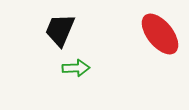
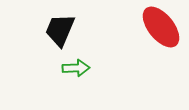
red ellipse: moved 1 px right, 7 px up
